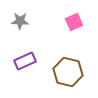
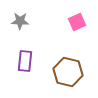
pink square: moved 3 px right
purple rectangle: rotated 60 degrees counterclockwise
